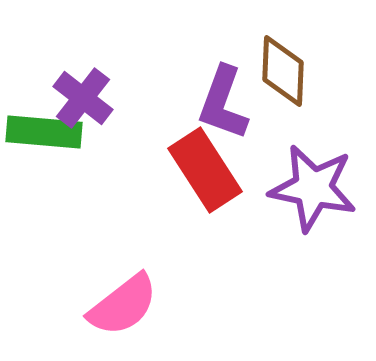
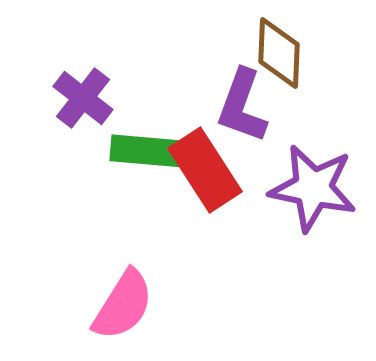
brown diamond: moved 4 px left, 18 px up
purple L-shape: moved 19 px right, 3 px down
green rectangle: moved 104 px right, 19 px down
pink semicircle: rotated 20 degrees counterclockwise
